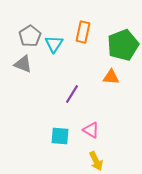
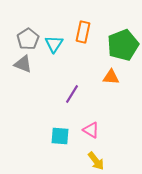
gray pentagon: moved 2 px left, 3 px down
yellow arrow: rotated 12 degrees counterclockwise
